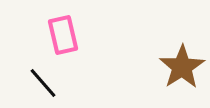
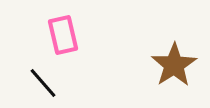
brown star: moved 8 px left, 2 px up
